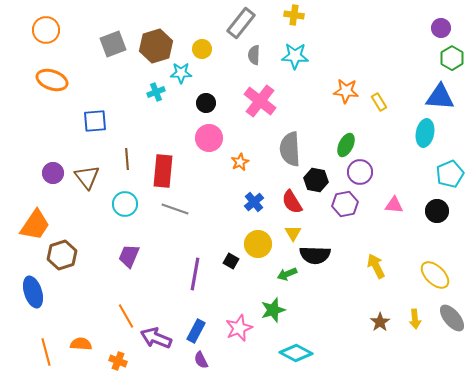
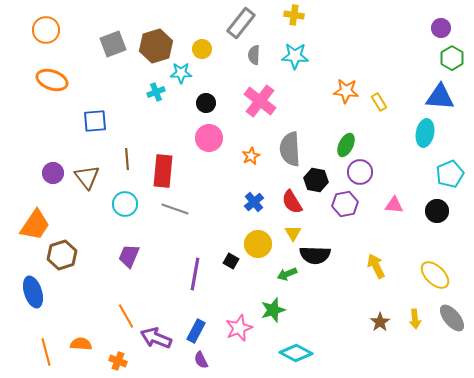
orange star at (240, 162): moved 11 px right, 6 px up
